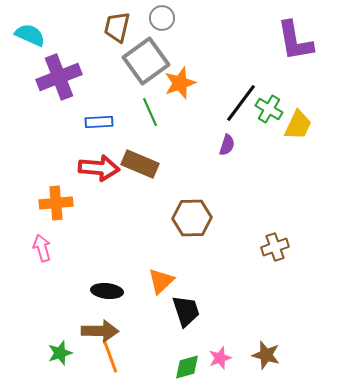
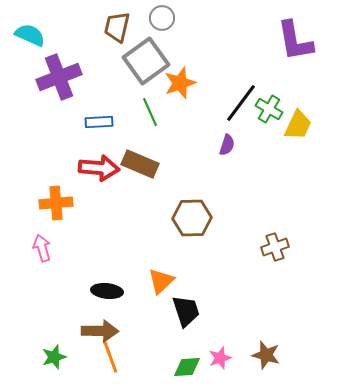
green star: moved 6 px left, 4 px down
green diamond: rotated 12 degrees clockwise
